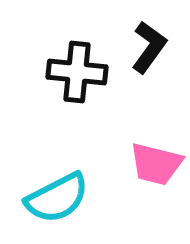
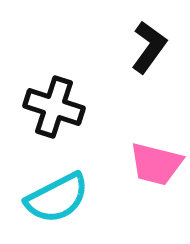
black cross: moved 23 px left, 35 px down; rotated 12 degrees clockwise
